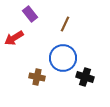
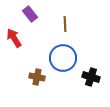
brown line: rotated 28 degrees counterclockwise
red arrow: rotated 90 degrees clockwise
black cross: moved 6 px right
